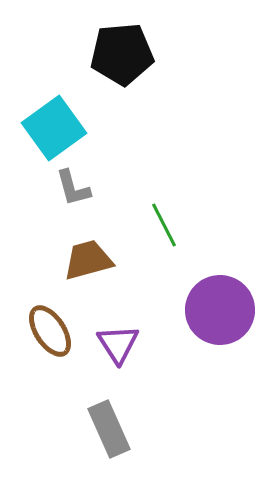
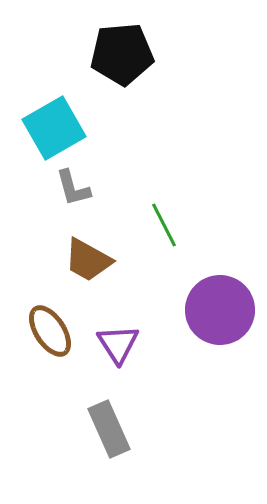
cyan square: rotated 6 degrees clockwise
brown trapezoid: rotated 136 degrees counterclockwise
